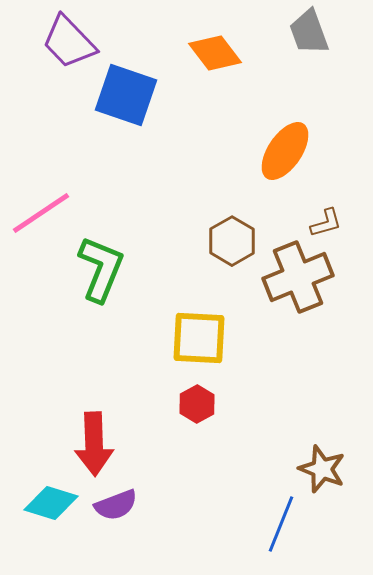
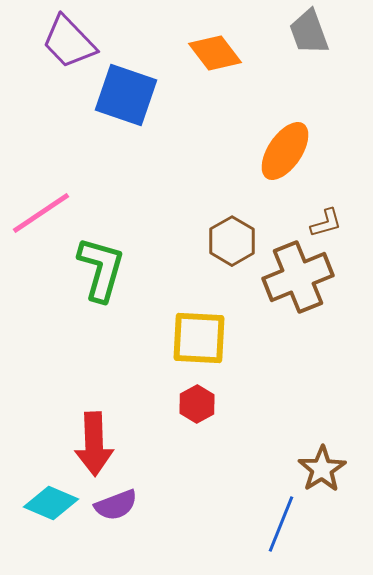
green L-shape: rotated 6 degrees counterclockwise
brown star: rotated 18 degrees clockwise
cyan diamond: rotated 6 degrees clockwise
